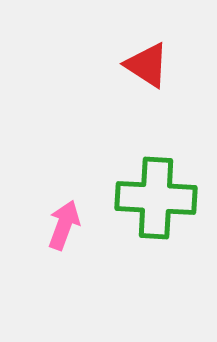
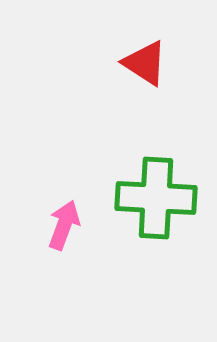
red triangle: moved 2 px left, 2 px up
